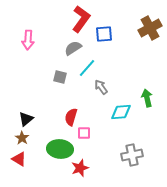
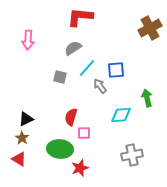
red L-shape: moved 1 px left, 2 px up; rotated 120 degrees counterclockwise
blue square: moved 12 px right, 36 px down
gray arrow: moved 1 px left, 1 px up
cyan diamond: moved 3 px down
black triangle: rotated 14 degrees clockwise
